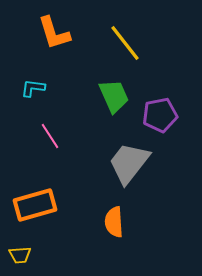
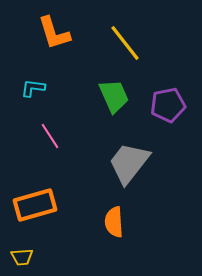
purple pentagon: moved 8 px right, 10 px up
yellow trapezoid: moved 2 px right, 2 px down
